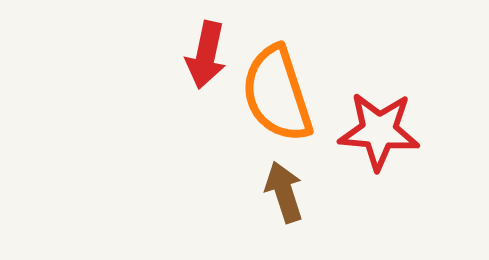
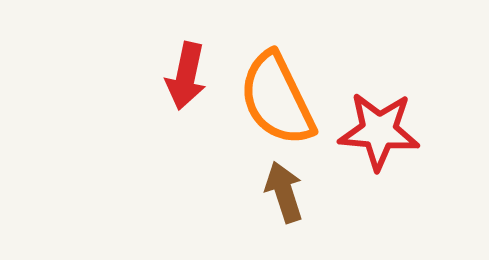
red arrow: moved 20 px left, 21 px down
orange semicircle: moved 5 px down; rotated 8 degrees counterclockwise
